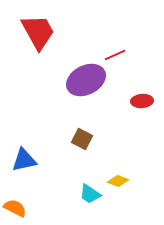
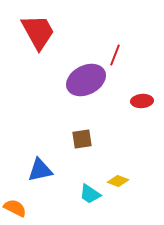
red line: rotated 45 degrees counterclockwise
brown square: rotated 35 degrees counterclockwise
blue triangle: moved 16 px right, 10 px down
